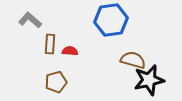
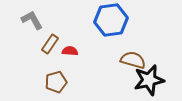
gray L-shape: moved 2 px right; rotated 20 degrees clockwise
brown rectangle: rotated 30 degrees clockwise
